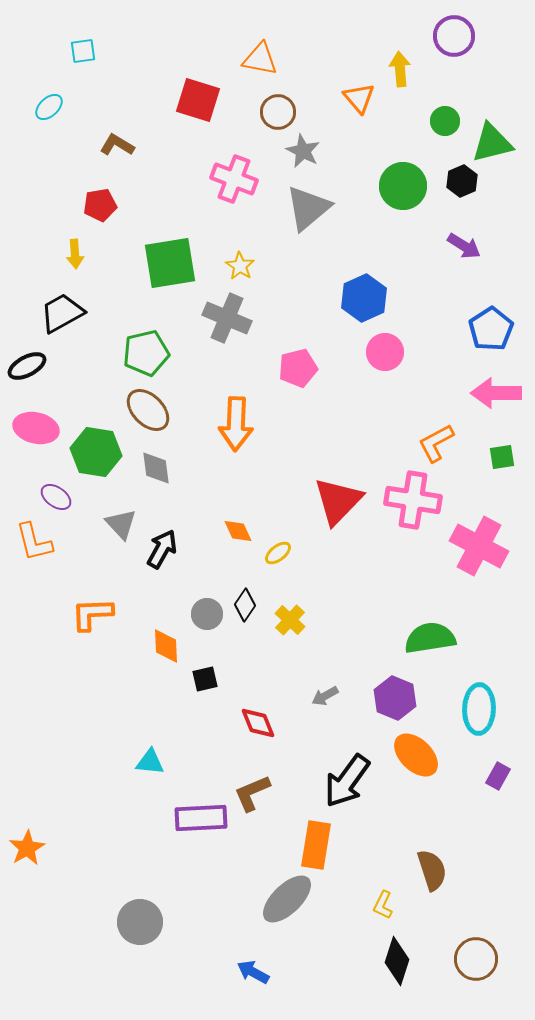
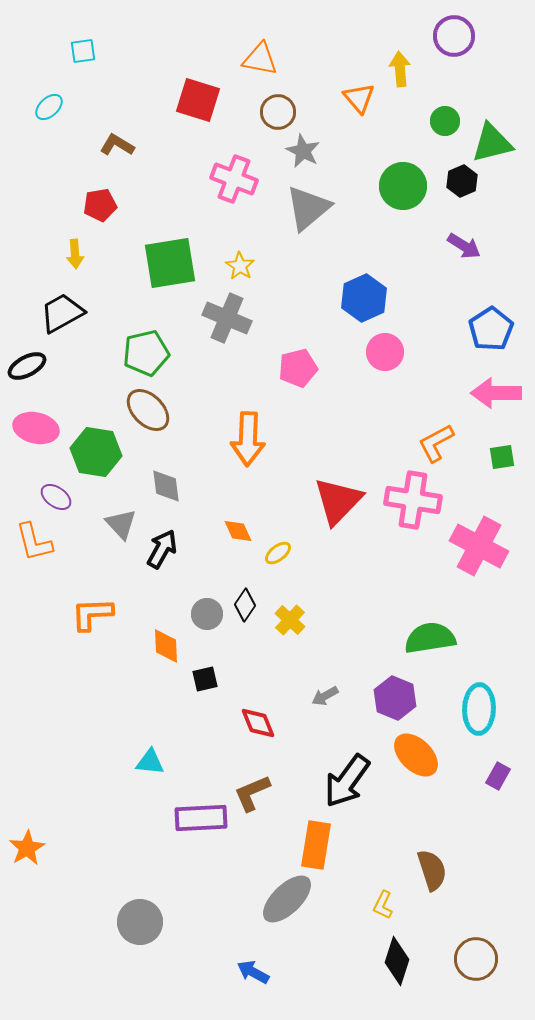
orange arrow at (236, 424): moved 12 px right, 15 px down
gray diamond at (156, 468): moved 10 px right, 18 px down
